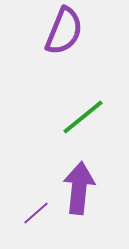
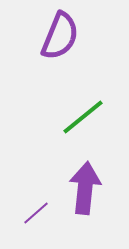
purple semicircle: moved 4 px left, 5 px down
purple arrow: moved 6 px right
